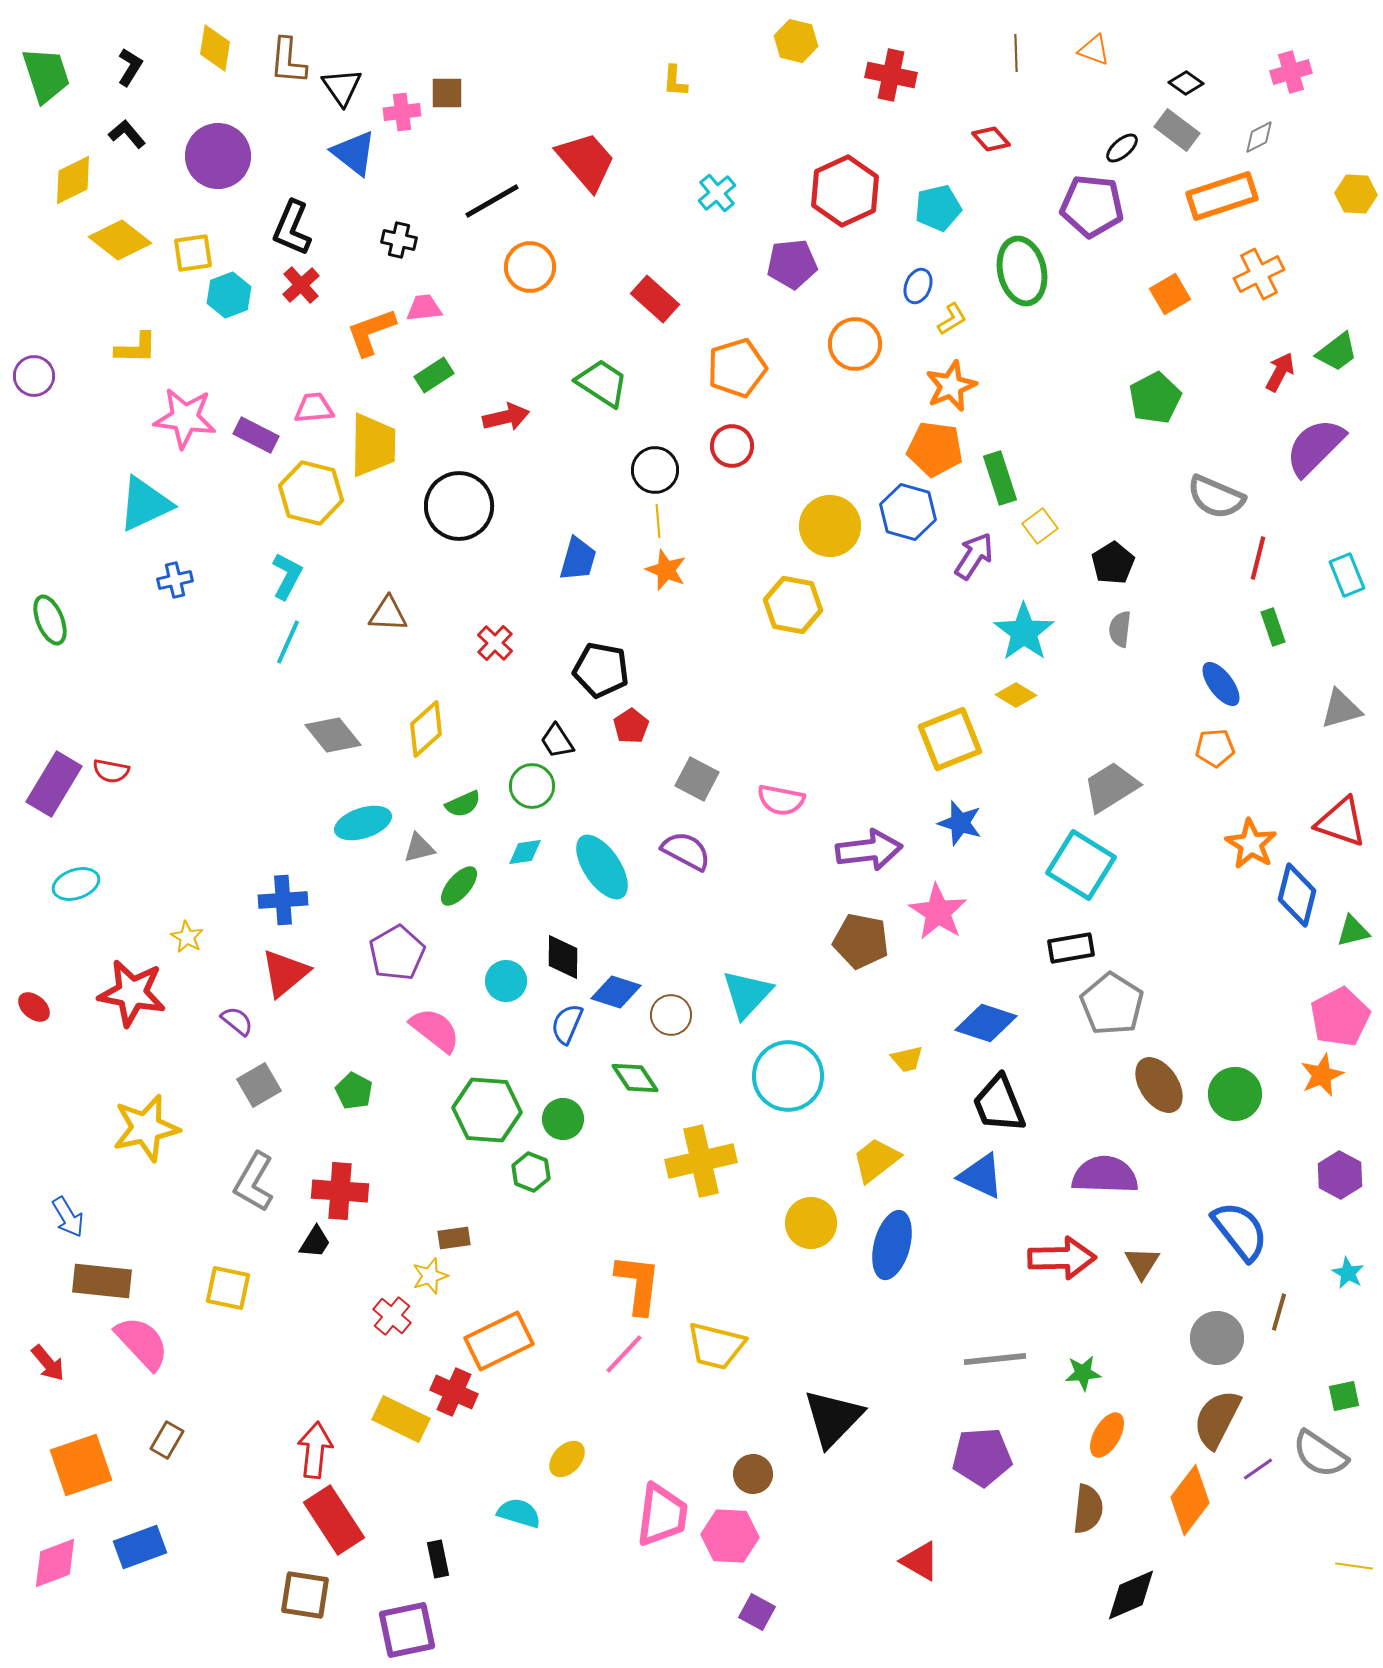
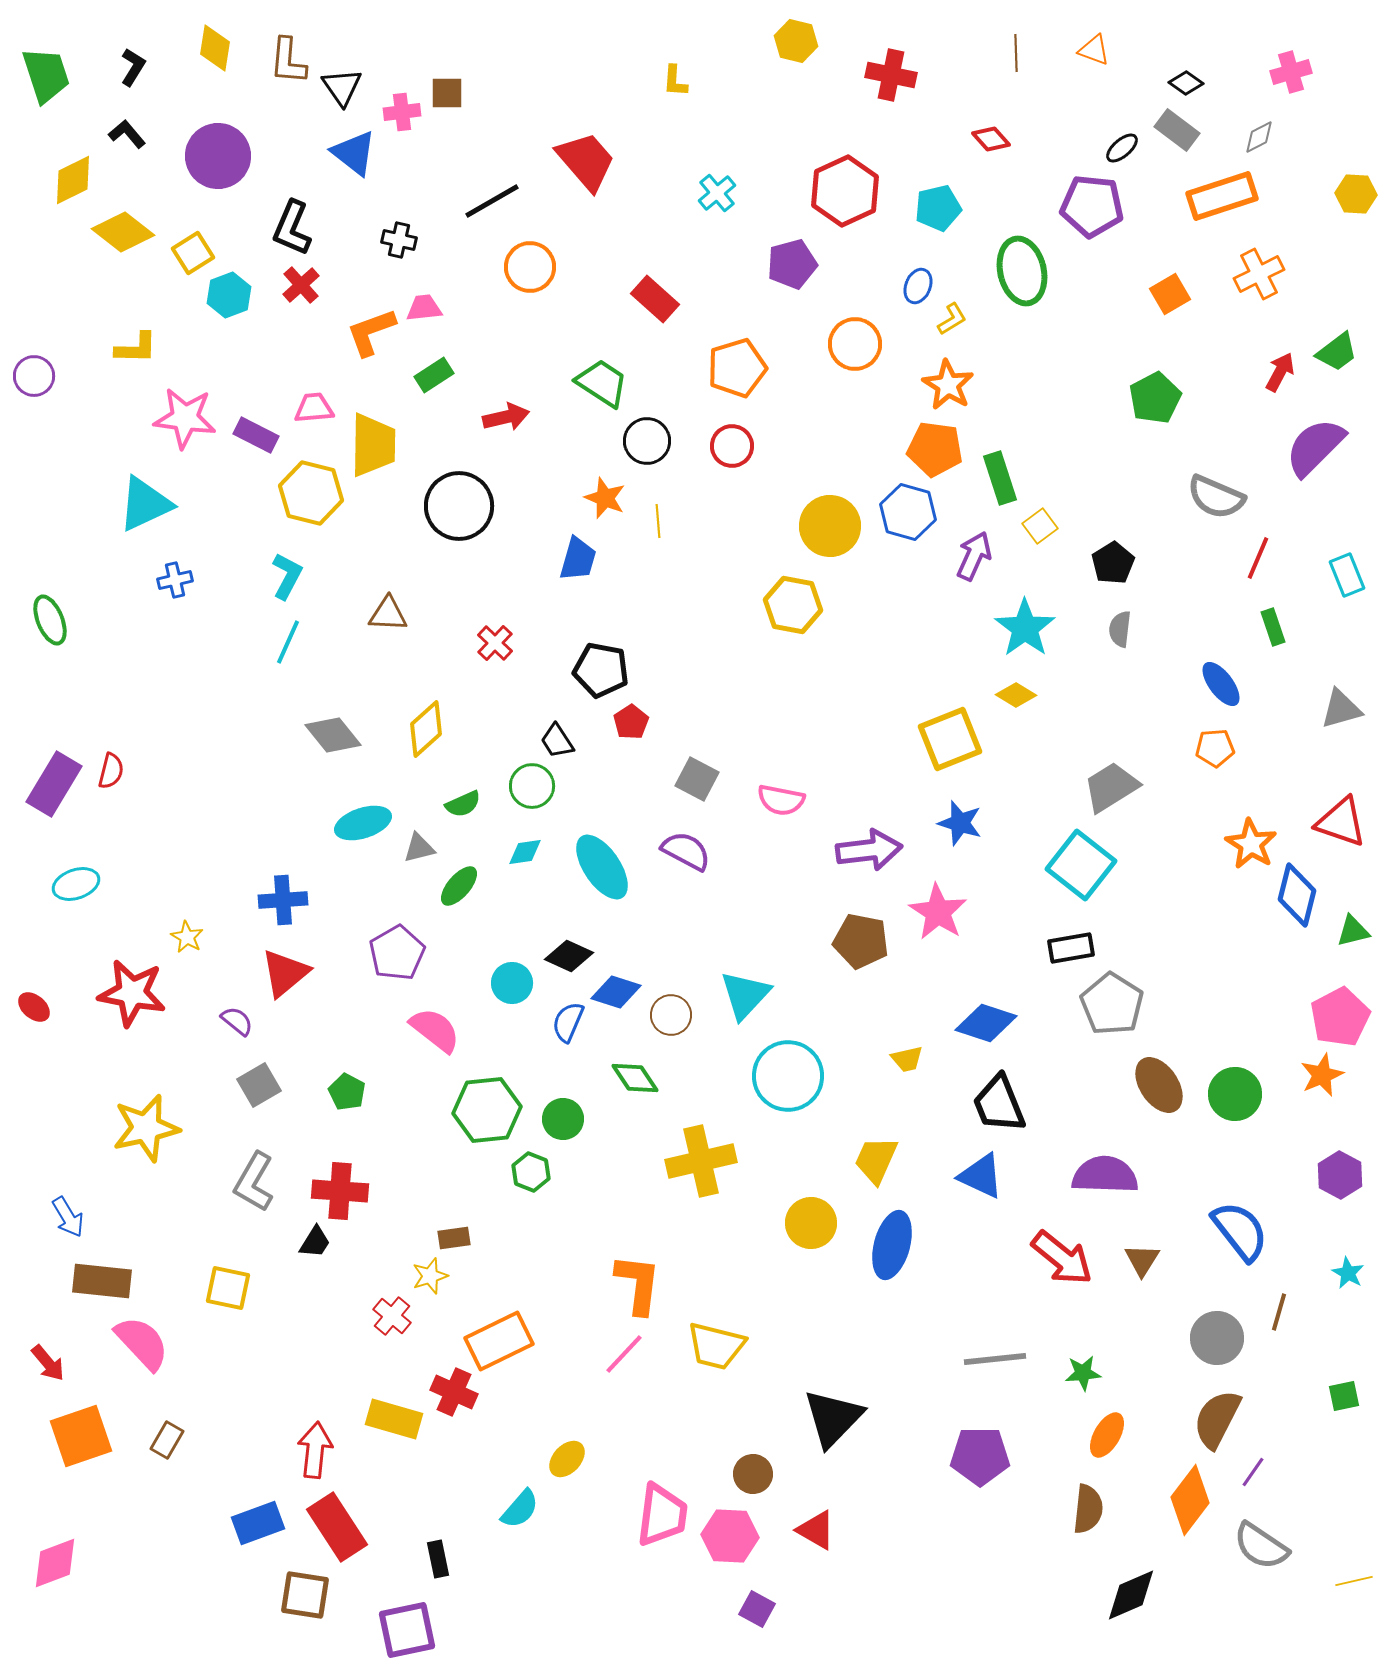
black L-shape at (130, 67): moved 3 px right
yellow diamond at (120, 240): moved 3 px right, 8 px up
yellow square at (193, 253): rotated 24 degrees counterclockwise
purple pentagon at (792, 264): rotated 9 degrees counterclockwise
orange star at (951, 386): moved 3 px left, 1 px up; rotated 18 degrees counterclockwise
black circle at (655, 470): moved 8 px left, 29 px up
purple arrow at (974, 556): rotated 9 degrees counterclockwise
red line at (1258, 558): rotated 9 degrees clockwise
orange star at (666, 570): moved 61 px left, 72 px up
cyan star at (1024, 632): moved 1 px right, 4 px up
red pentagon at (631, 726): moved 4 px up
red semicircle at (111, 771): rotated 87 degrees counterclockwise
cyan square at (1081, 865): rotated 6 degrees clockwise
black diamond at (563, 957): moved 6 px right, 1 px up; rotated 66 degrees counterclockwise
cyan circle at (506, 981): moved 6 px right, 2 px down
cyan triangle at (747, 994): moved 2 px left, 1 px down
blue semicircle at (567, 1024): moved 1 px right, 2 px up
green pentagon at (354, 1091): moved 7 px left, 1 px down
green hexagon at (487, 1110): rotated 10 degrees counterclockwise
yellow trapezoid at (876, 1160): rotated 28 degrees counterclockwise
red arrow at (1062, 1258): rotated 40 degrees clockwise
brown triangle at (1142, 1263): moved 3 px up
yellow rectangle at (401, 1419): moved 7 px left; rotated 10 degrees counterclockwise
gray semicircle at (1320, 1454): moved 59 px left, 92 px down
purple pentagon at (982, 1457): moved 2 px left, 1 px up; rotated 4 degrees clockwise
orange square at (81, 1465): moved 29 px up
purple line at (1258, 1469): moved 5 px left, 3 px down; rotated 20 degrees counterclockwise
cyan semicircle at (519, 1513): moved 1 px right, 4 px up; rotated 114 degrees clockwise
red rectangle at (334, 1520): moved 3 px right, 7 px down
blue rectangle at (140, 1547): moved 118 px right, 24 px up
red triangle at (920, 1561): moved 104 px left, 31 px up
yellow line at (1354, 1566): moved 15 px down; rotated 21 degrees counterclockwise
purple square at (757, 1612): moved 3 px up
